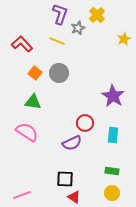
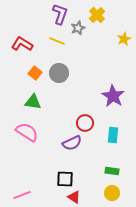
red L-shape: rotated 15 degrees counterclockwise
